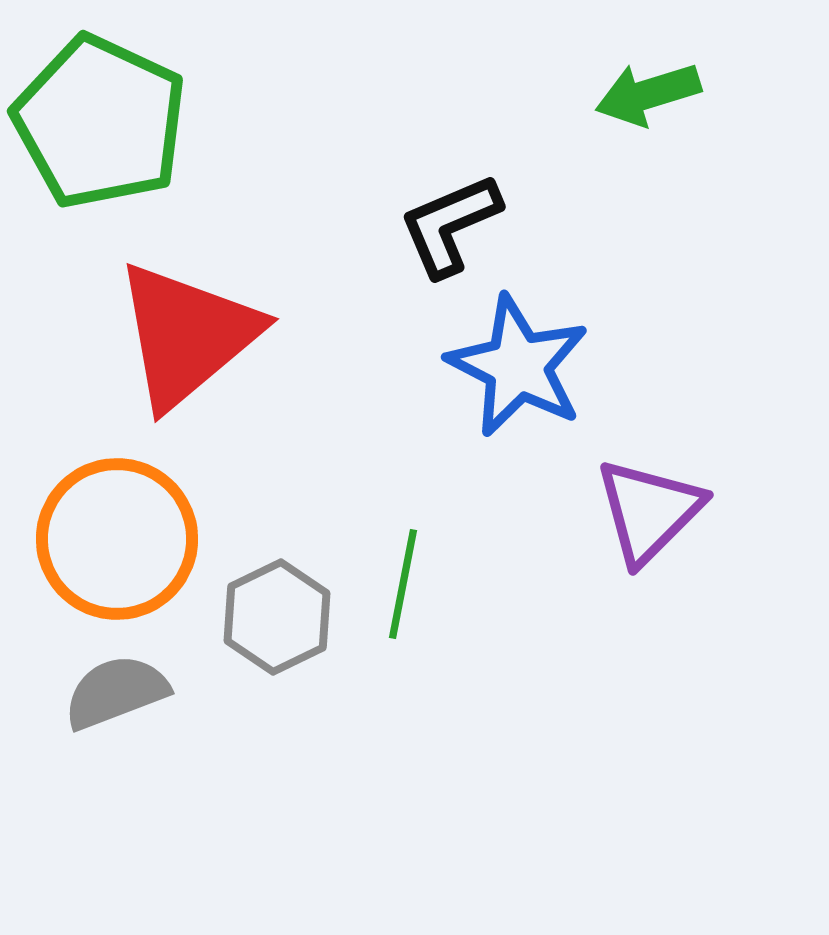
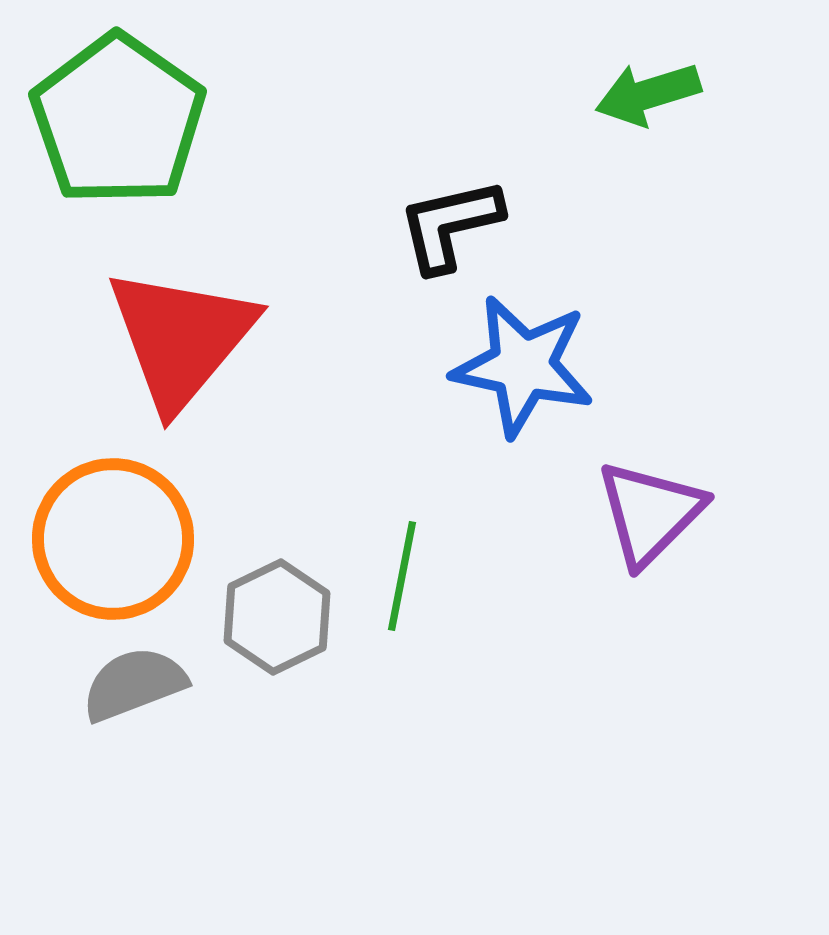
green pentagon: moved 18 px right, 2 px up; rotated 10 degrees clockwise
black L-shape: rotated 10 degrees clockwise
red triangle: moved 6 px left, 3 px down; rotated 10 degrees counterclockwise
blue star: moved 5 px right; rotated 15 degrees counterclockwise
purple triangle: moved 1 px right, 2 px down
orange circle: moved 4 px left
green line: moved 1 px left, 8 px up
gray semicircle: moved 18 px right, 8 px up
